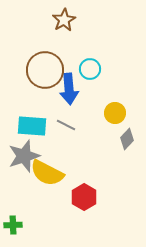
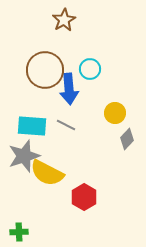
green cross: moved 6 px right, 7 px down
